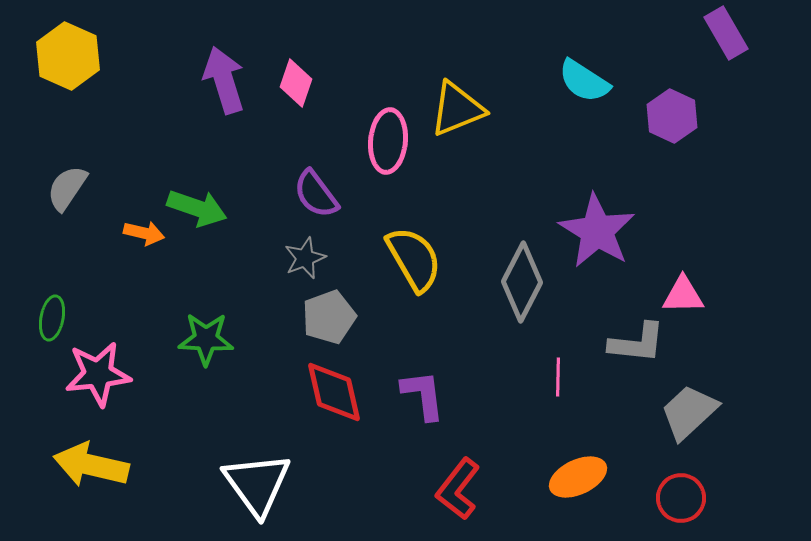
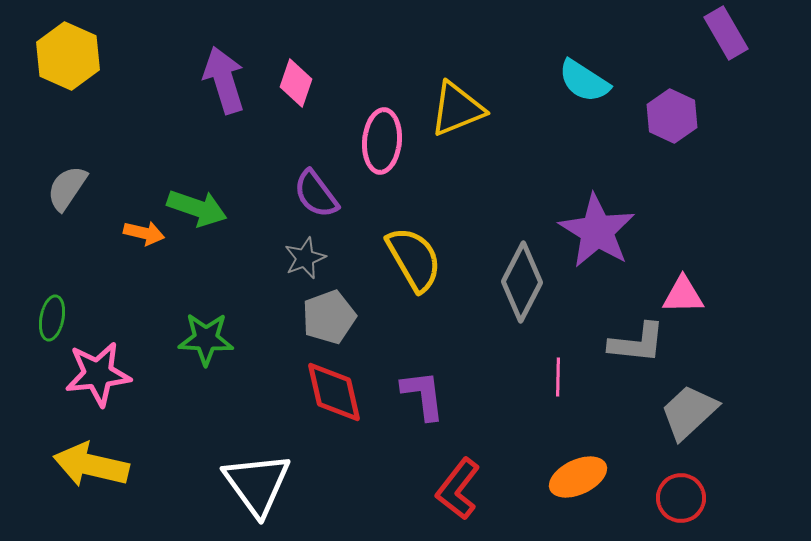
pink ellipse: moved 6 px left
